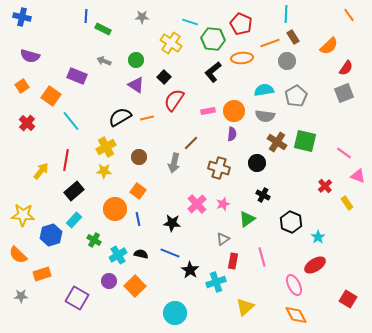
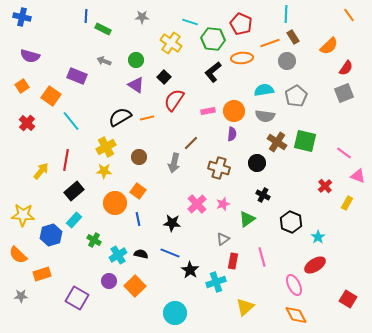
yellow rectangle at (347, 203): rotated 64 degrees clockwise
orange circle at (115, 209): moved 6 px up
